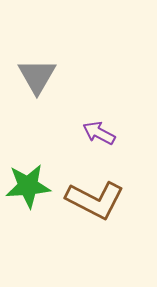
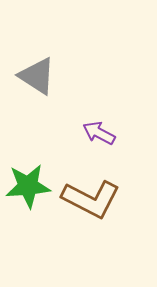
gray triangle: rotated 27 degrees counterclockwise
brown L-shape: moved 4 px left, 1 px up
